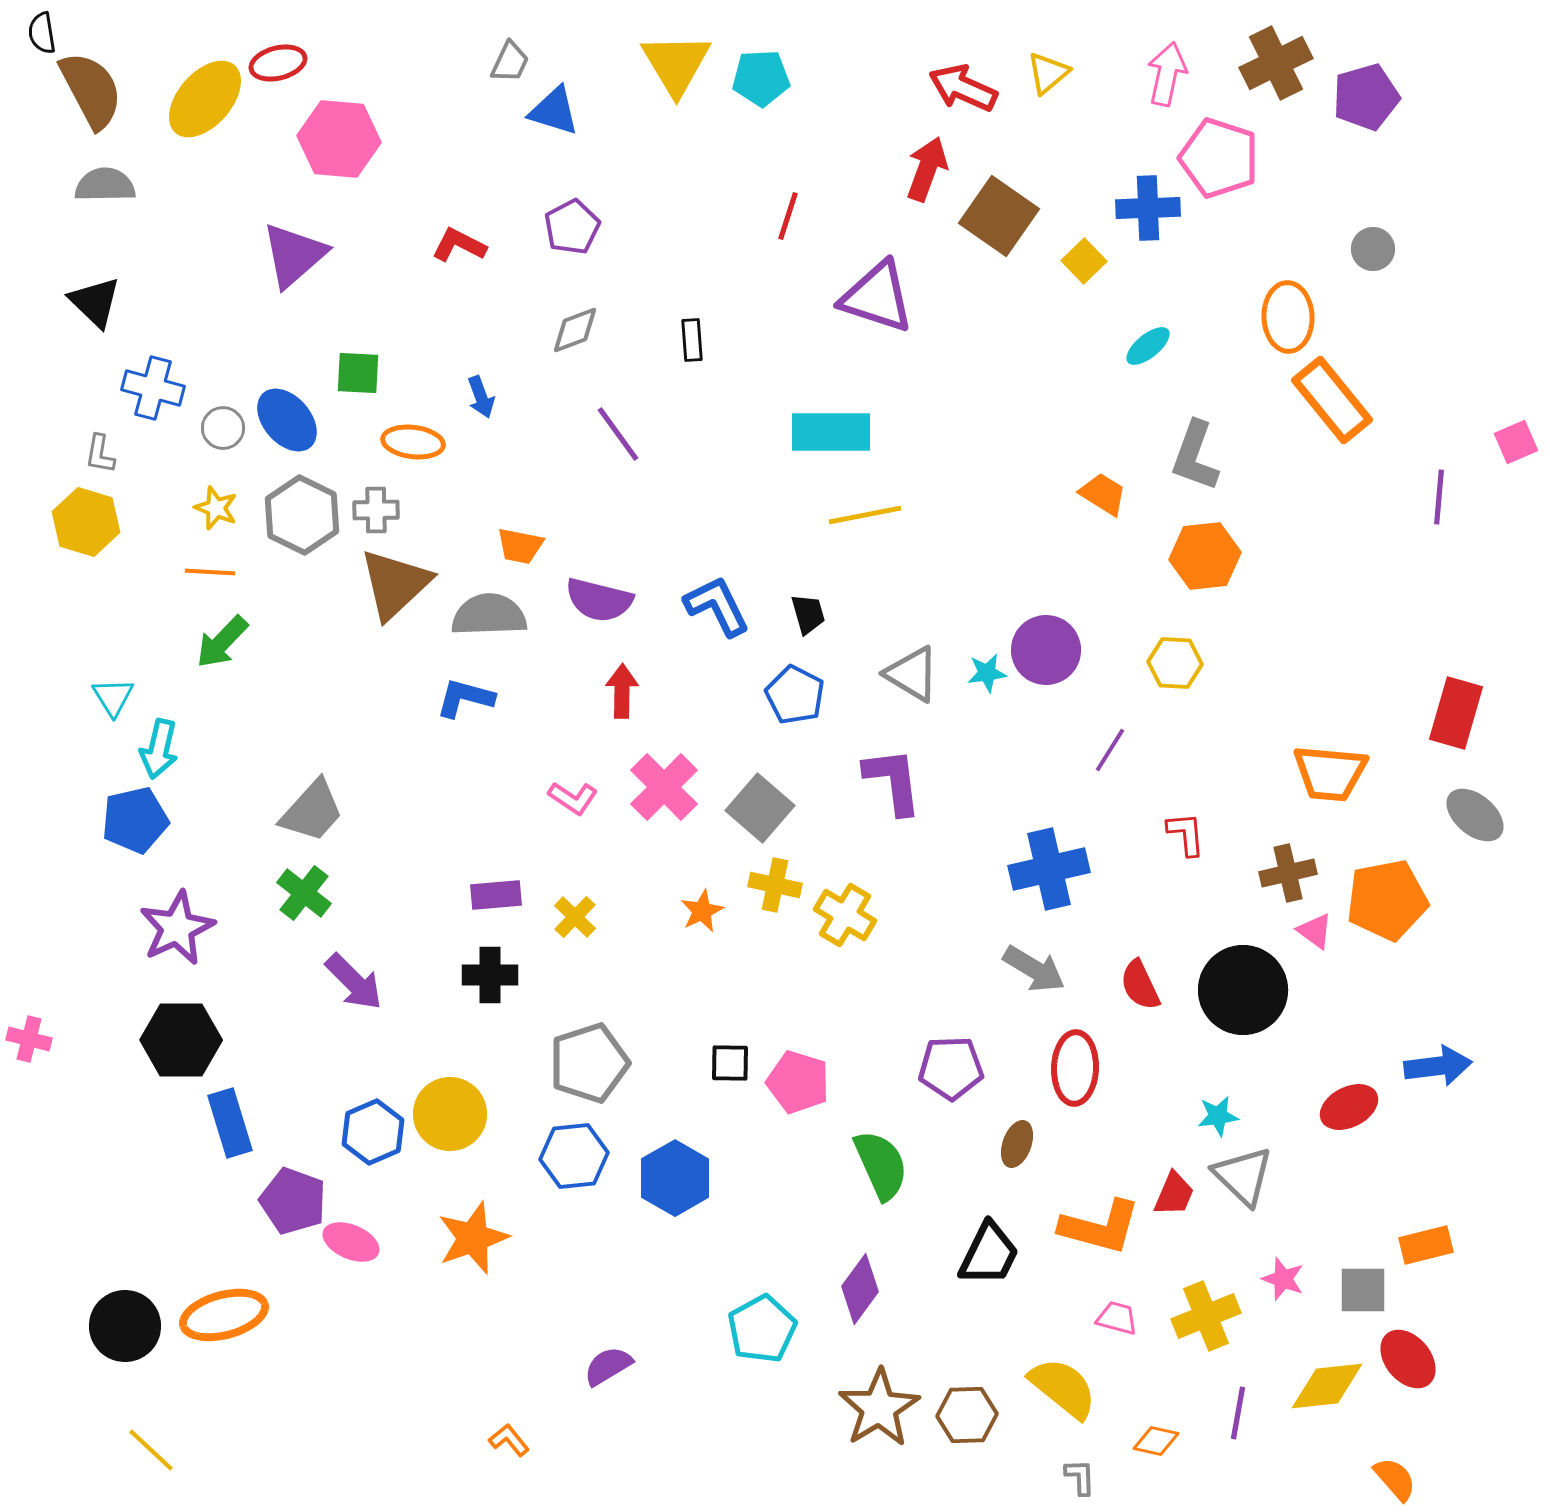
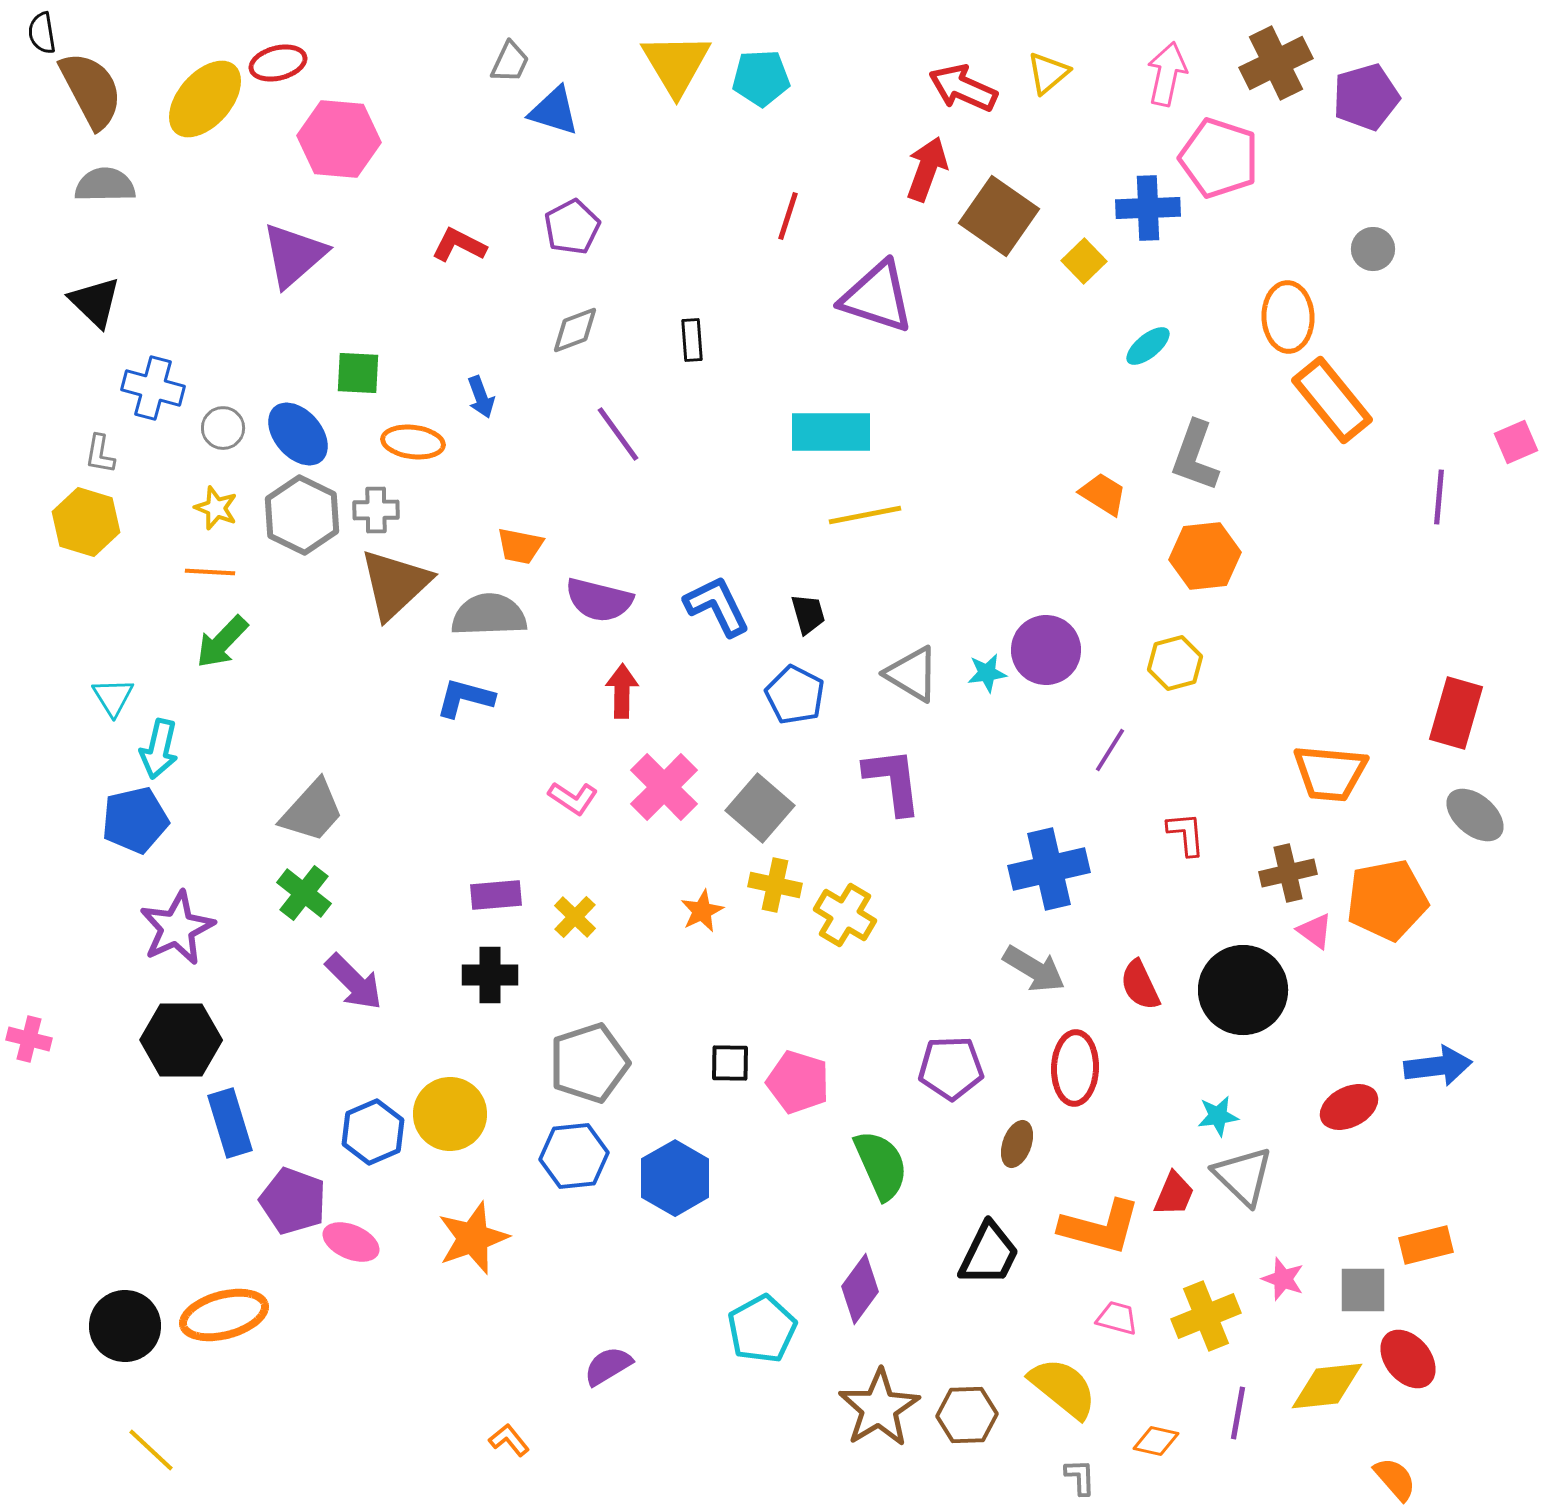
blue ellipse at (287, 420): moved 11 px right, 14 px down
yellow hexagon at (1175, 663): rotated 18 degrees counterclockwise
